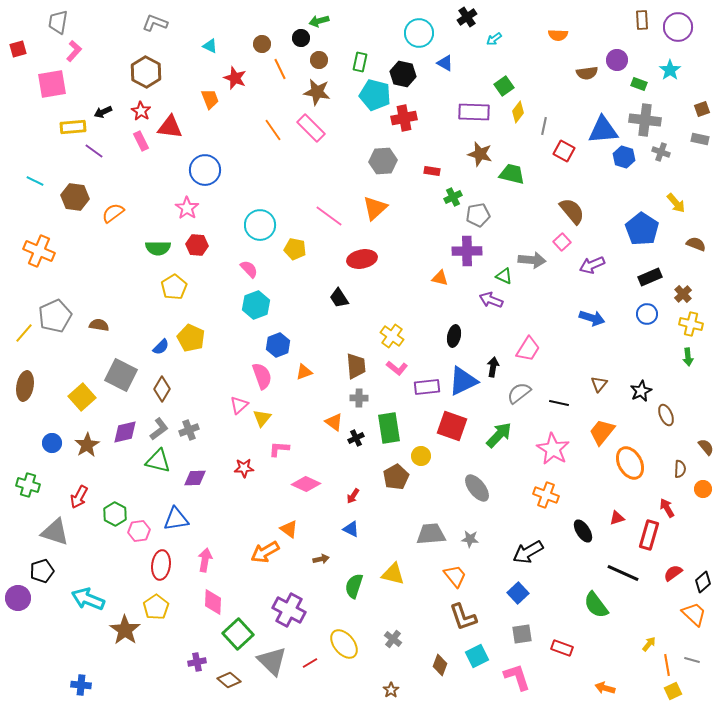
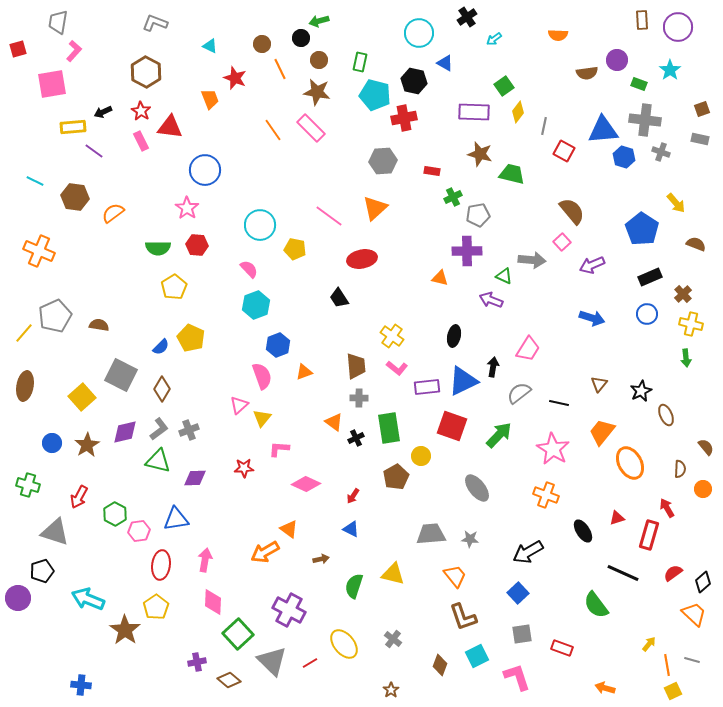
black hexagon at (403, 74): moved 11 px right, 7 px down
green arrow at (688, 357): moved 2 px left, 1 px down
